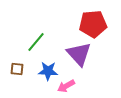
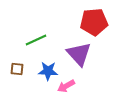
red pentagon: moved 1 px right, 2 px up
green line: moved 2 px up; rotated 25 degrees clockwise
